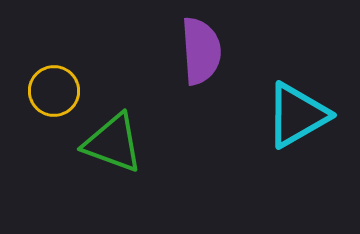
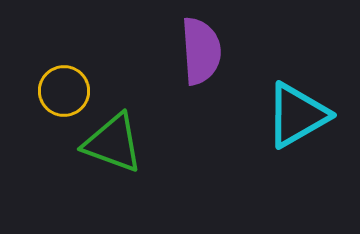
yellow circle: moved 10 px right
